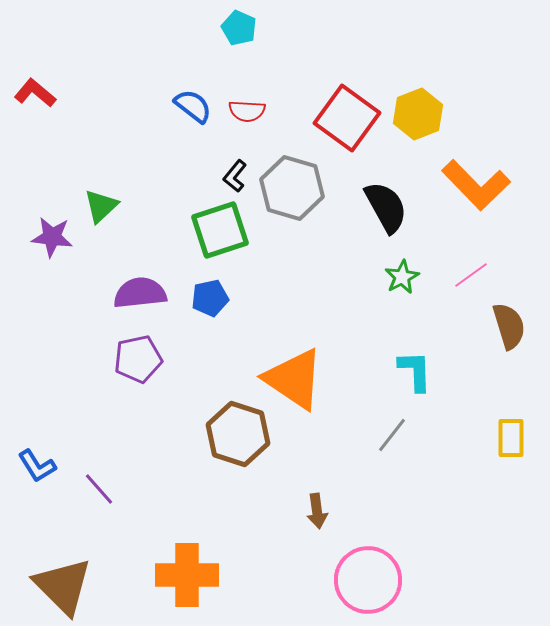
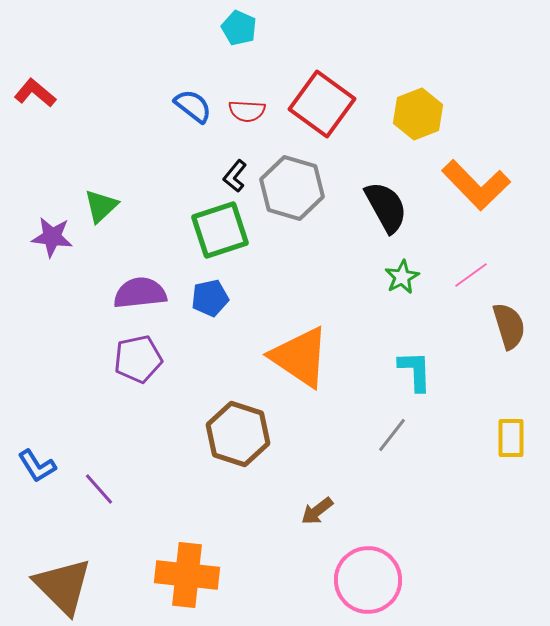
red square: moved 25 px left, 14 px up
orange triangle: moved 6 px right, 22 px up
brown arrow: rotated 60 degrees clockwise
orange cross: rotated 6 degrees clockwise
